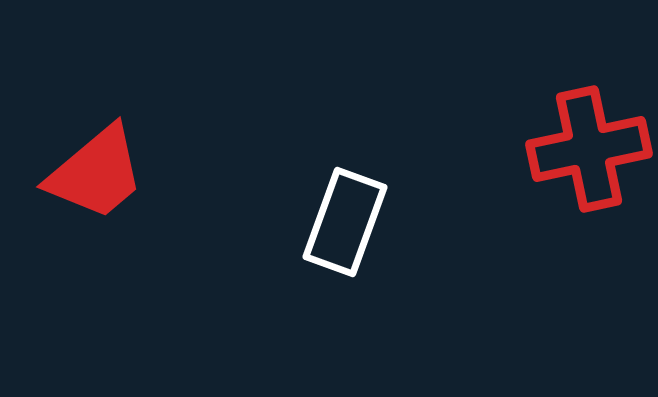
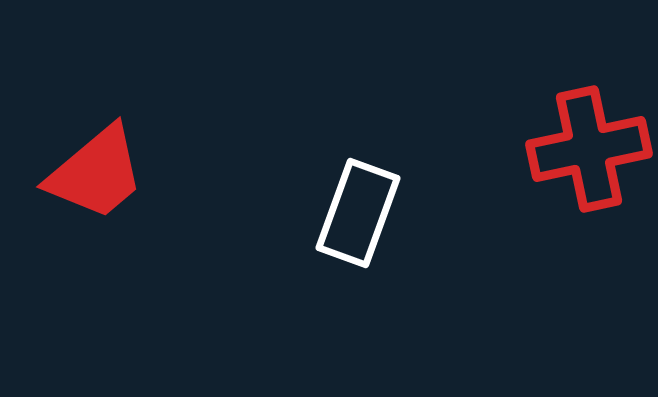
white rectangle: moved 13 px right, 9 px up
